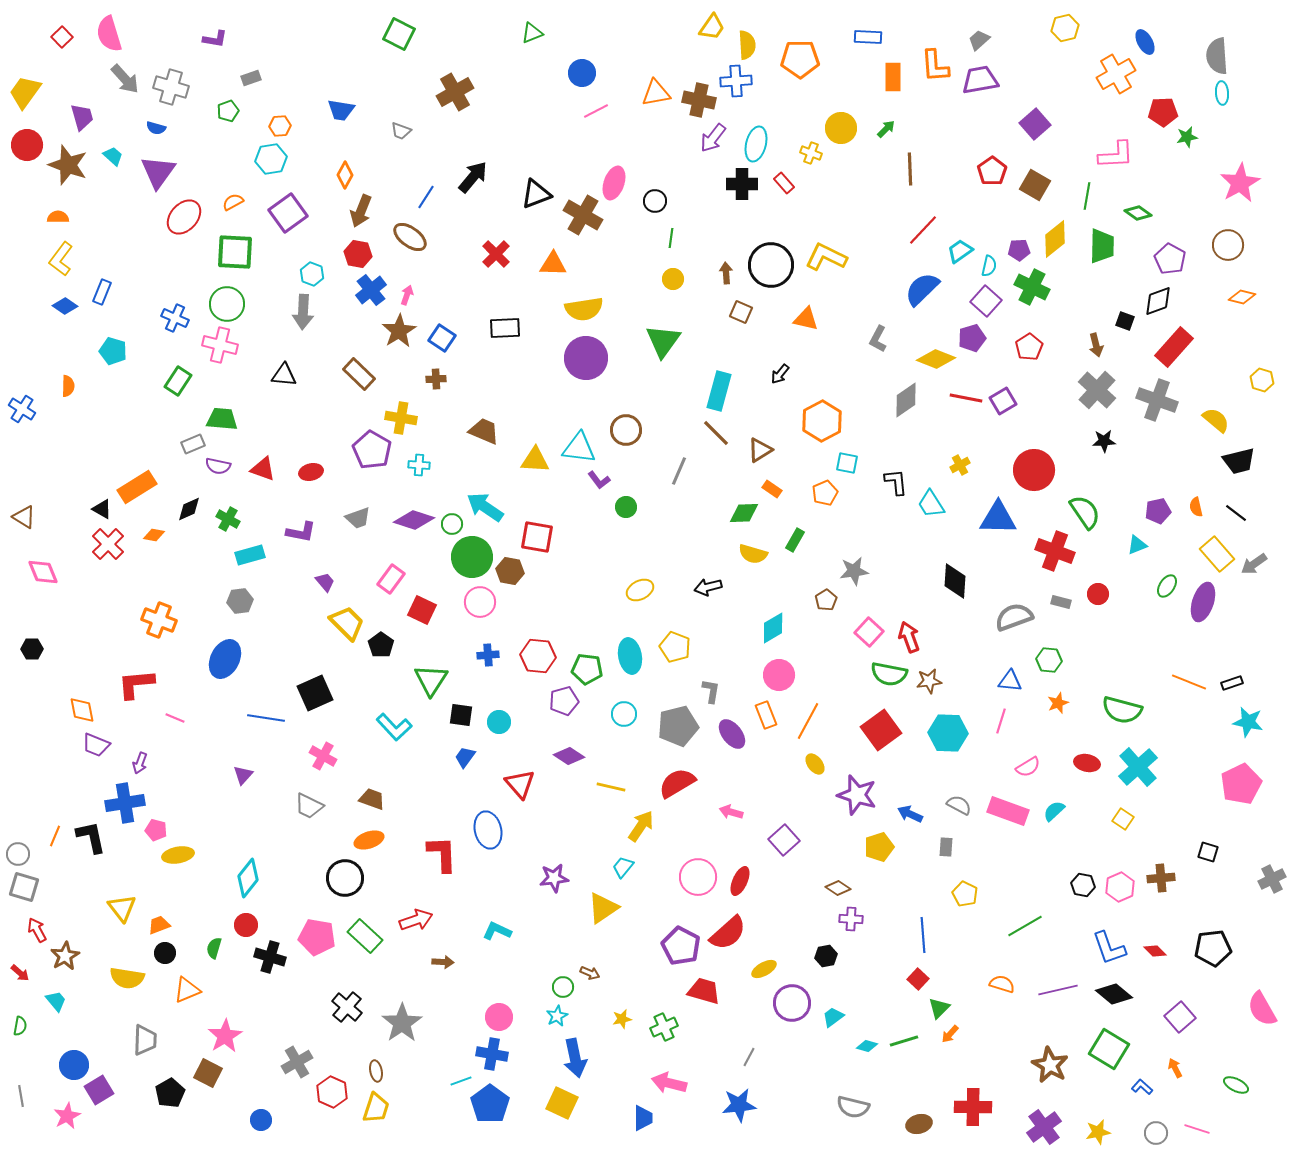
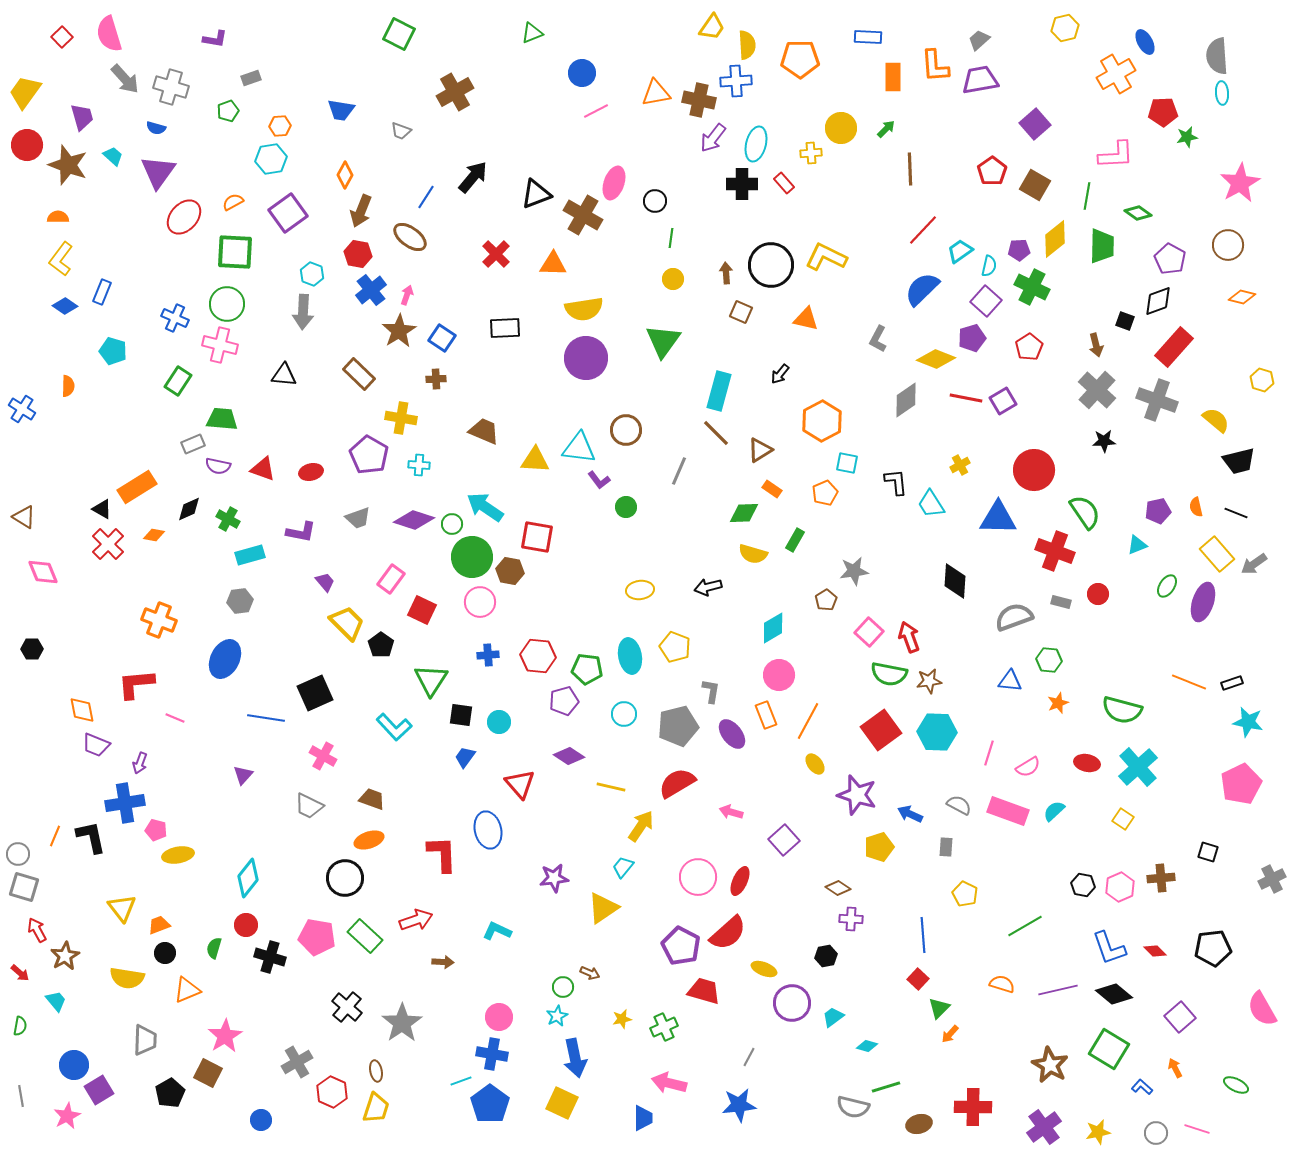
yellow cross at (811, 153): rotated 25 degrees counterclockwise
purple pentagon at (372, 450): moved 3 px left, 5 px down
black line at (1236, 513): rotated 15 degrees counterclockwise
yellow ellipse at (640, 590): rotated 20 degrees clockwise
pink line at (1001, 721): moved 12 px left, 32 px down
cyan hexagon at (948, 733): moved 11 px left, 1 px up
yellow ellipse at (764, 969): rotated 50 degrees clockwise
green line at (904, 1041): moved 18 px left, 46 px down
